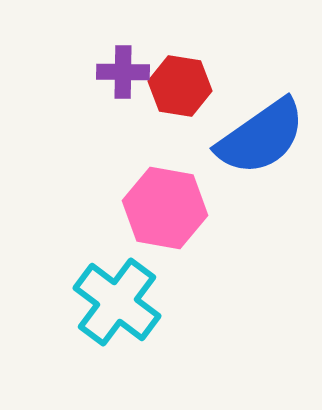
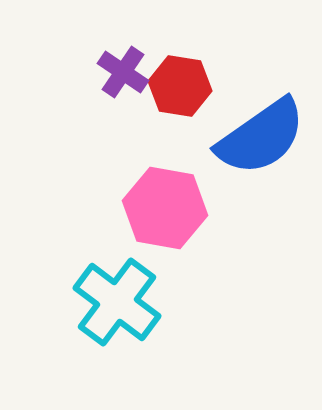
purple cross: rotated 33 degrees clockwise
